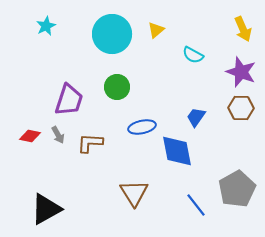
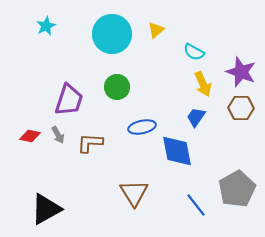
yellow arrow: moved 40 px left, 55 px down
cyan semicircle: moved 1 px right, 3 px up
